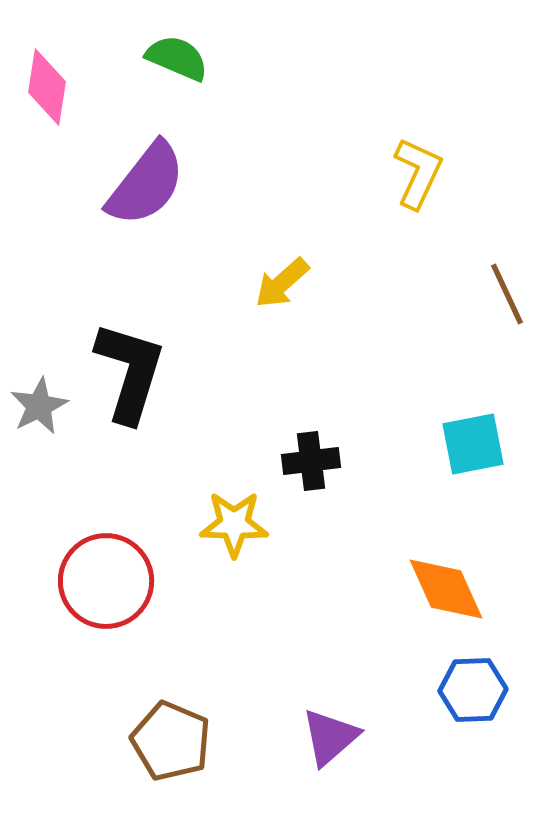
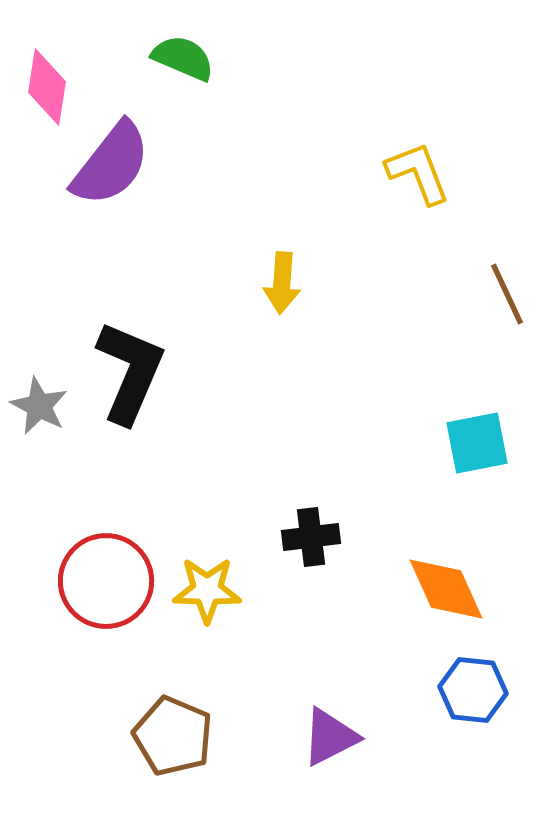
green semicircle: moved 6 px right
yellow L-shape: rotated 46 degrees counterclockwise
purple semicircle: moved 35 px left, 20 px up
yellow arrow: rotated 44 degrees counterclockwise
black L-shape: rotated 6 degrees clockwise
gray star: rotated 18 degrees counterclockwise
cyan square: moved 4 px right, 1 px up
black cross: moved 76 px down
yellow star: moved 27 px left, 66 px down
blue hexagon: rotated 8 degrees clockwise
purple triangle: rotated 14 degrees clockwise
brown pentagon: moved 2 px right, 5 px up
